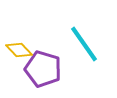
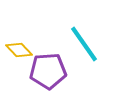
purple pentagon: moved 5 px right, 2 px down; rotated 21 degrees counterclockwise
